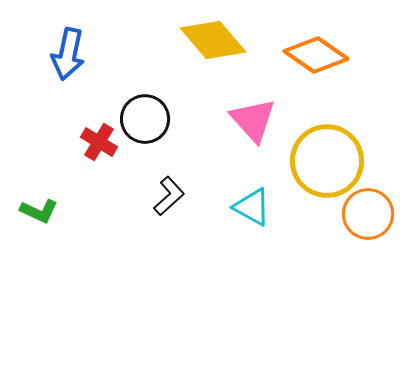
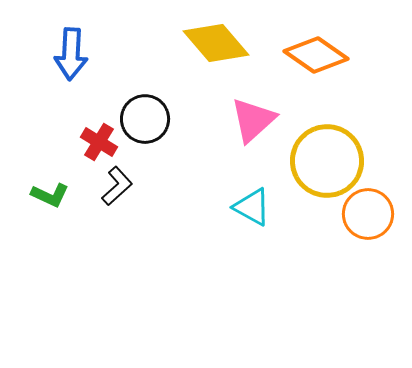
yellow diamond: moved 3 px right, 3 px down
blue arrow: moved 3 px right; rotated 9 degrees counterclockwise
pink triangle: rotated 30 degrees clockwise
black L-shape: moved 52 px left, 10 px up
green L-shape: moved 11 px right, 16 px up
